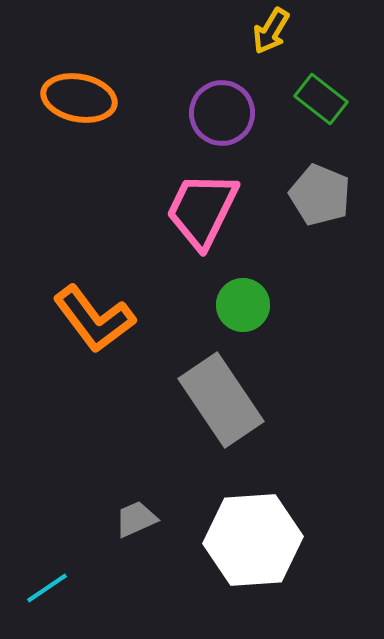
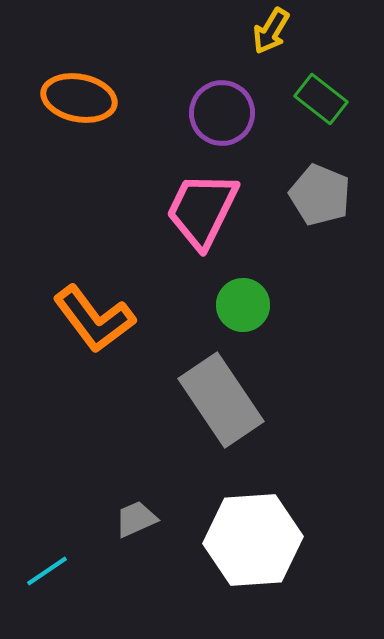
cyan line: moved 17 px up
